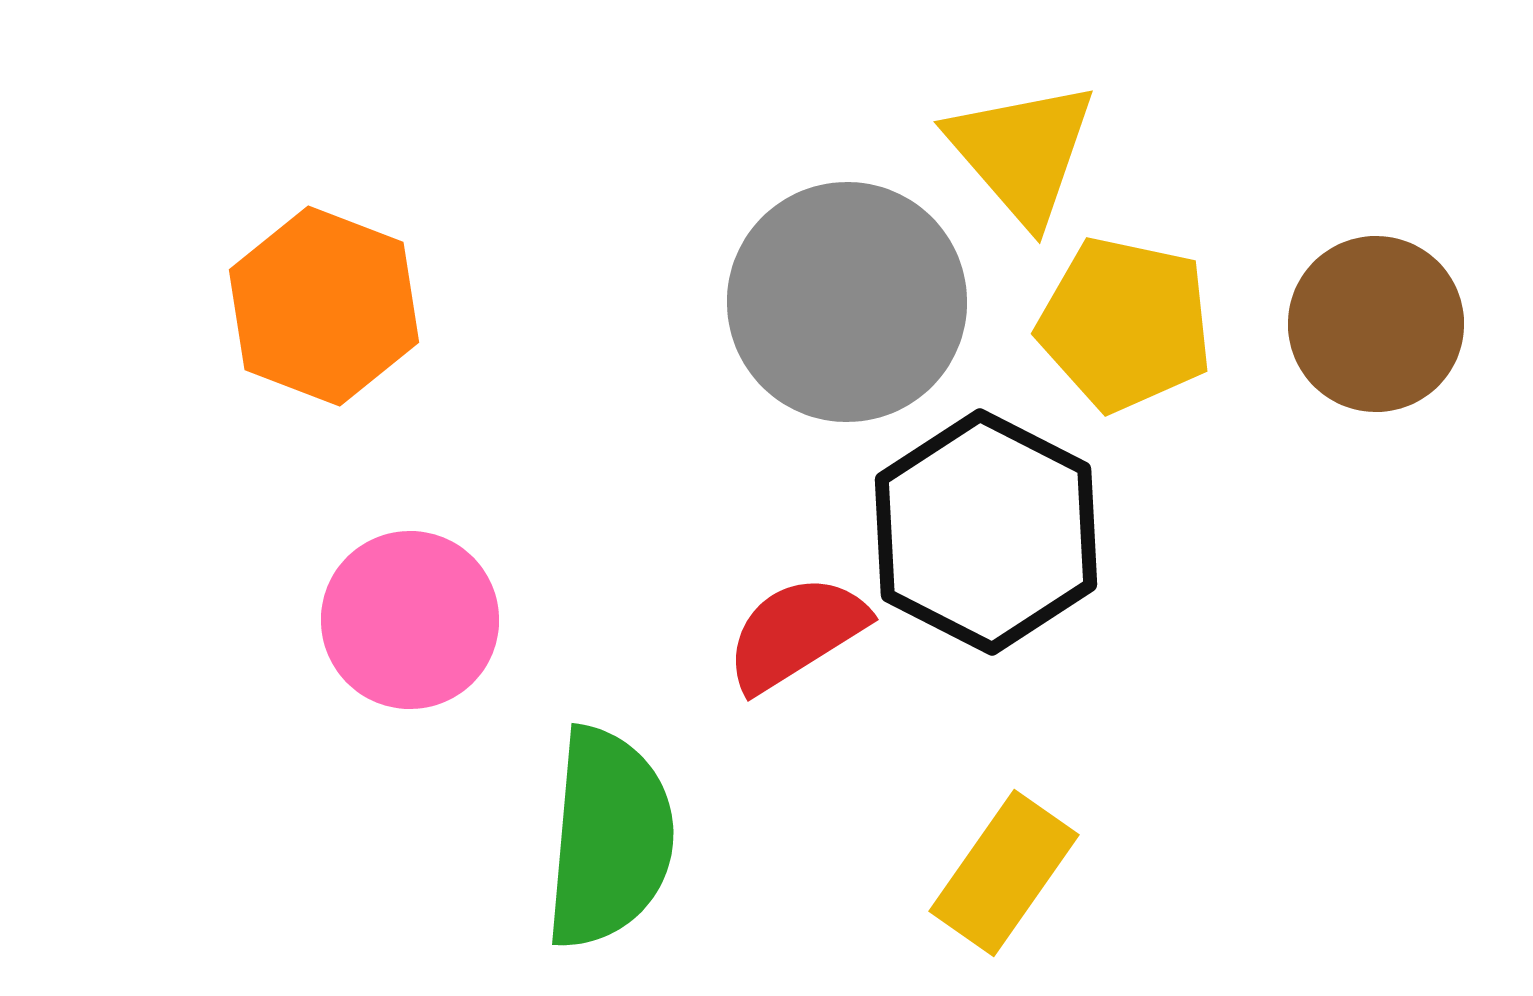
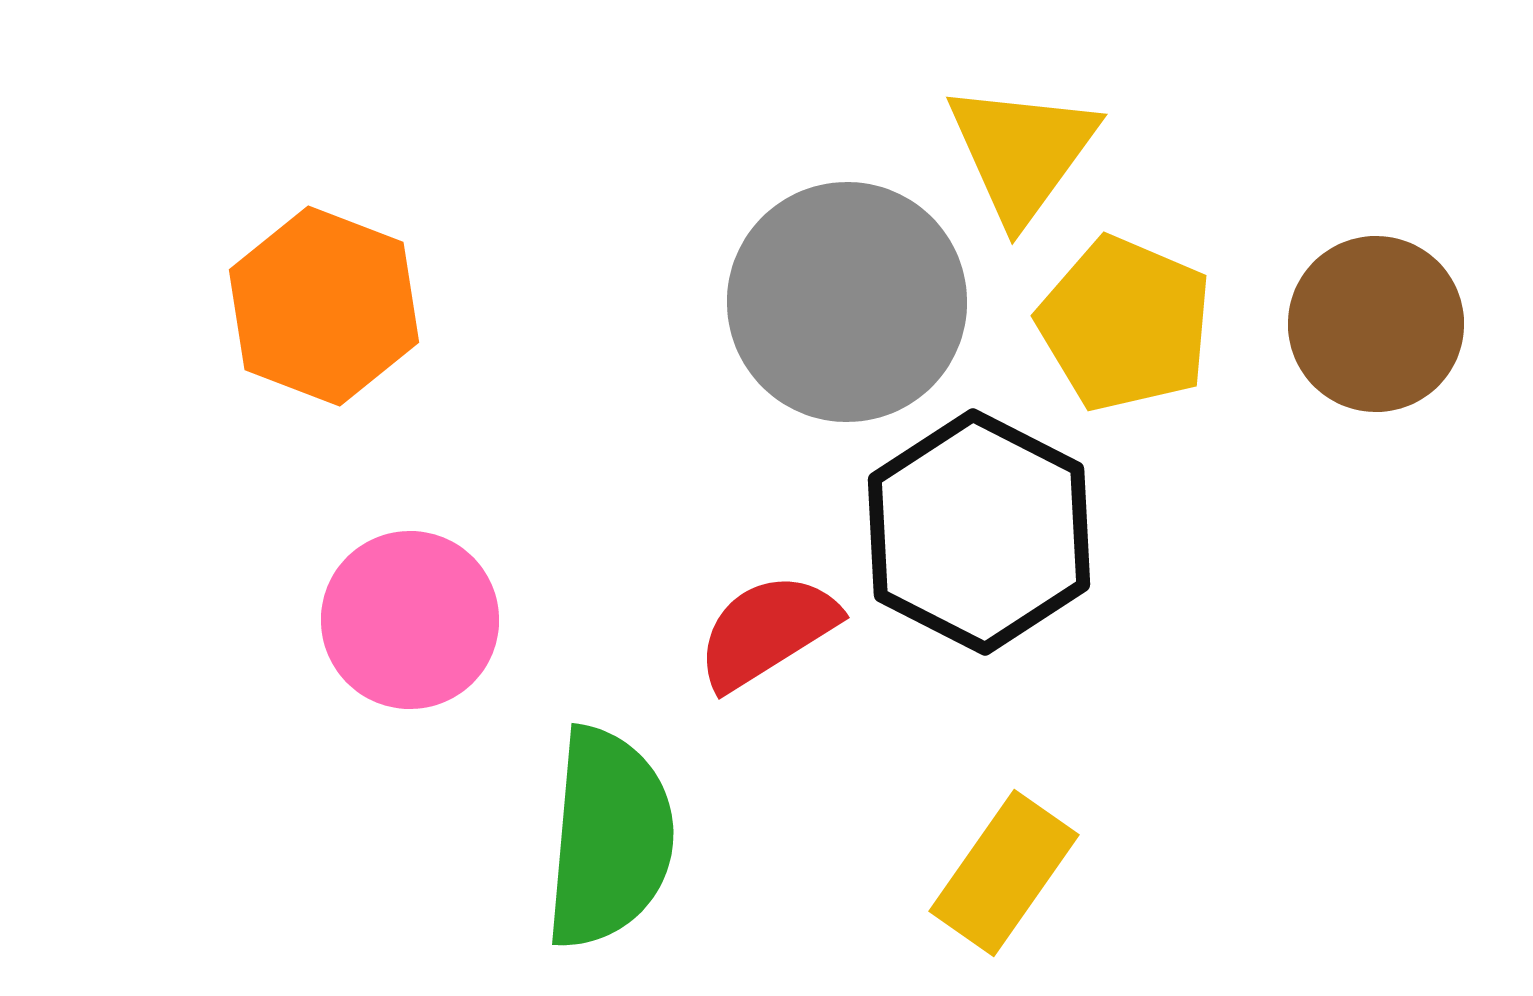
yellow triangle: rotated 17 degrees clockwise
yellow pentagon: rotated 11 degrees clockwise
black hexagon: moved 7 px left
red semicircle: moved 29 px left, 2 px up
